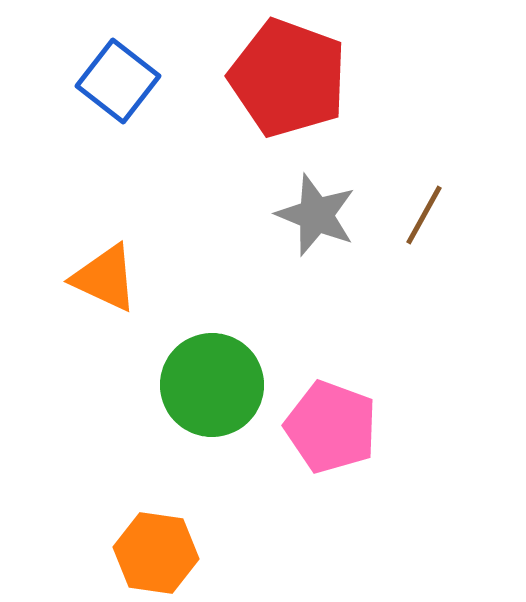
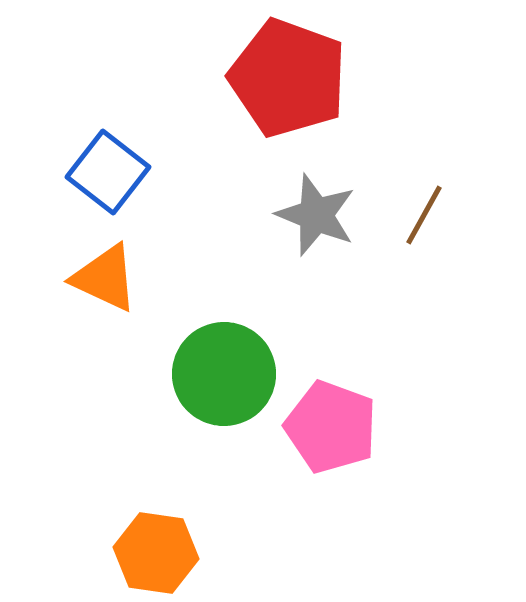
blue square: moved 10 px left, 91 px down
green circle: moved 12 px right, 11 px up
